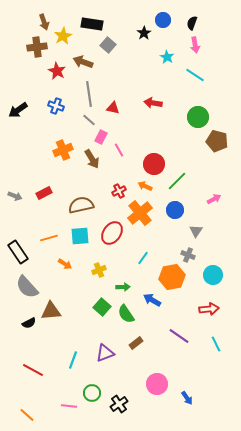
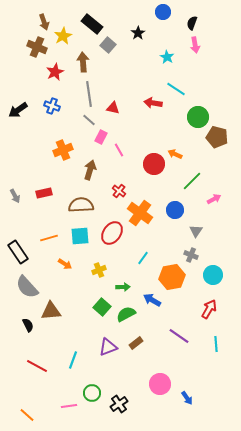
blue circle at (163, 20): moved 8 px up
black rectangle at (92, 24): rotated 30 degrees clockwise
black star at (144, 33): moved 6 px left
brown cross at (37, 47): rotated 30 degrees clockwise
brown arrow at (83, 62): rotated 66 degrees clockwise
red star at (57, 71): moved 2 px left, 1 px down; rotated 18 degrees clockwise
cyan line at (195, 75): moved 19 px left, 14 px down
blue cross at (56, 106): moved 4 px left
brown pentagon at (217, 141): moved 4 px up
brown arrow at (92, 159): moved 2 px left, 11 px down; rotated 132 degrees counterclockwise
green line at (177, 181): moved 15 px right
orange arrow at (145, 186): moved 30 px right, 32 px up
red cross at (119, 191): rotated 24 degrees counterclockwise
red rectangle at (44, 193): rotated 14 degrees clockwise
gray arrow at (15, 196): rotated 40 degrees clockwise
brown semicircle at (81, 205): rotated 10 degrees clockwise
orange cross at (140, 213): rotated 15 degrees counterclockwise
gray cross at (188, 255): moved 3 px right
red arrow at (209, 309): rotated 54 degrees counterclockwise
green semicircle at (126, 314): rotated 96 degrees clockwise
black semicircle at (29, 323): moved 1 px left, 2 px down; rotated 88 degrees counterclockwise
cyan line at (216, 344): rotated 21 degrees clockwise
purple triangle at (105, 353): moved 3 px right, 6 px up
red line at (33, 370): moved 4 px right, 4 px up
pink circle at (157, 384): moved 3 px right
pink line at (69, 406): rotated 14 degrees counterclockwise
